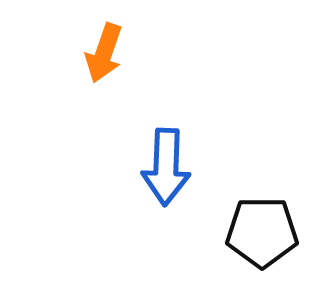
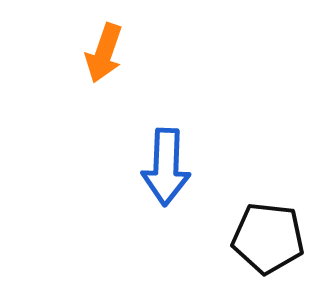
black pentagon: moved 6 px right, 6 px down; rotated 6 degrees clockwise
